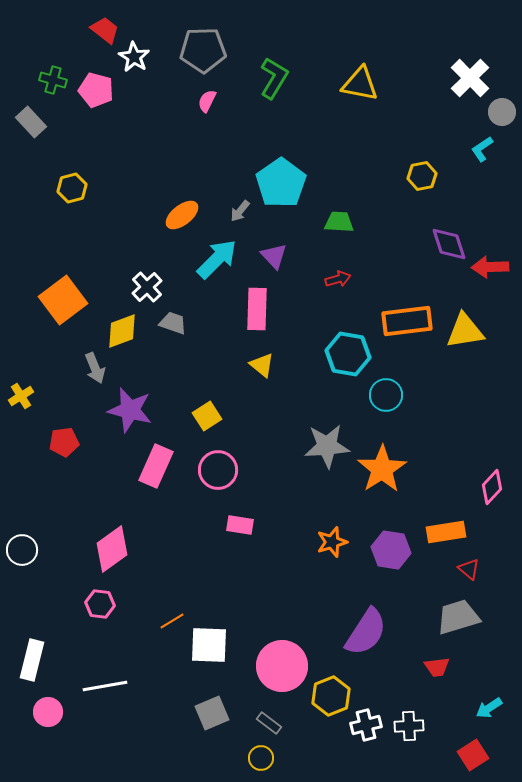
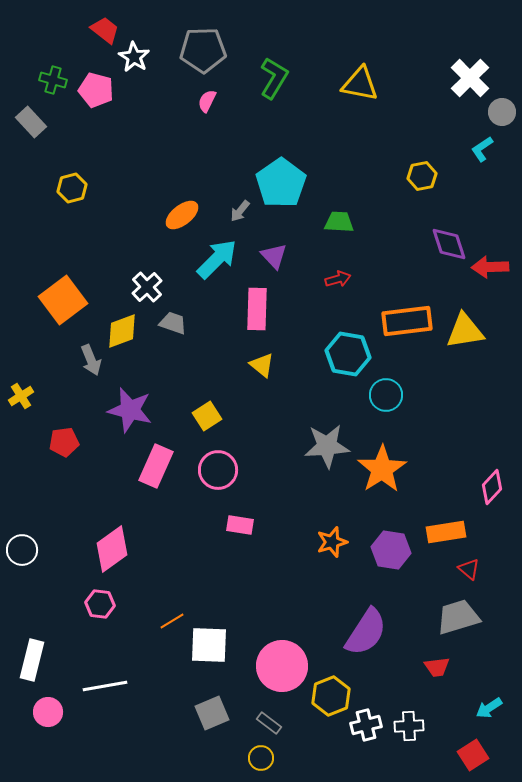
gray arrow at (95, 368): moved 4 px left, 8 px up
